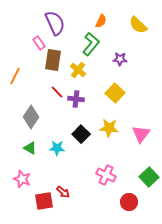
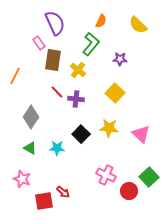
pink triangle: rotated 24 degrees counterclockwise
red circle: moved 11 px up
